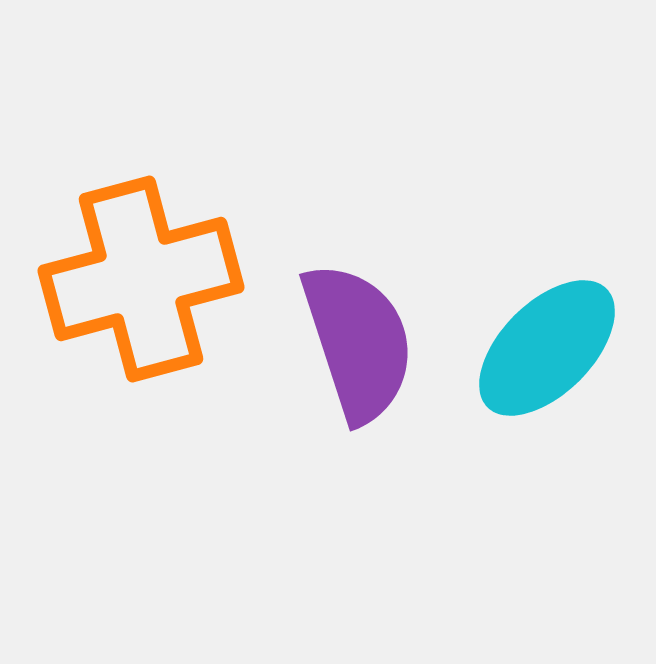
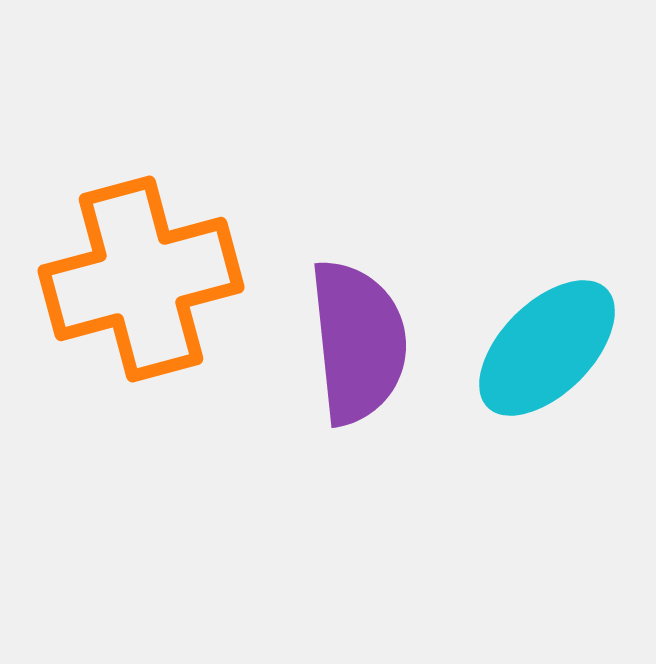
purple semicircle: rotated 12 degrees clockwise
